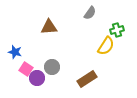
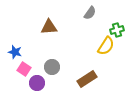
pink square: moved 2 px left
purple circle: moved 5 px down
